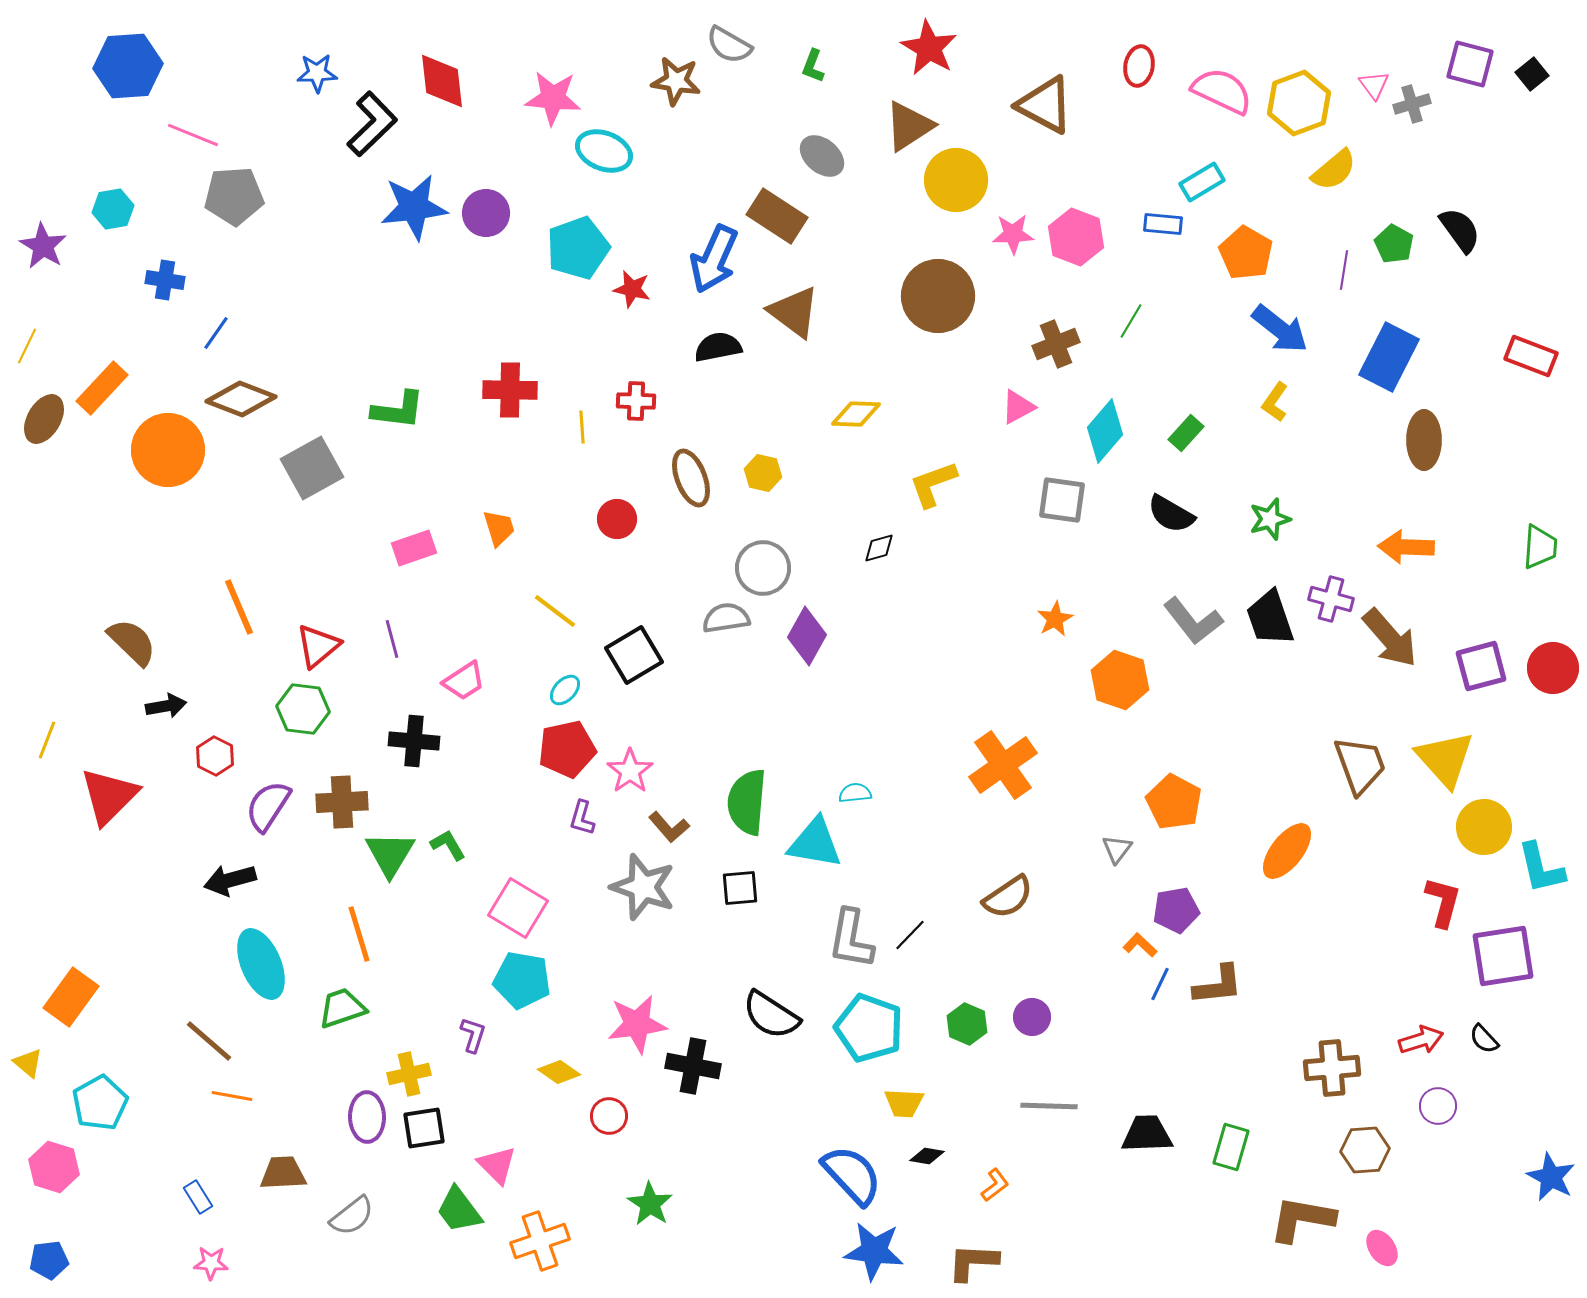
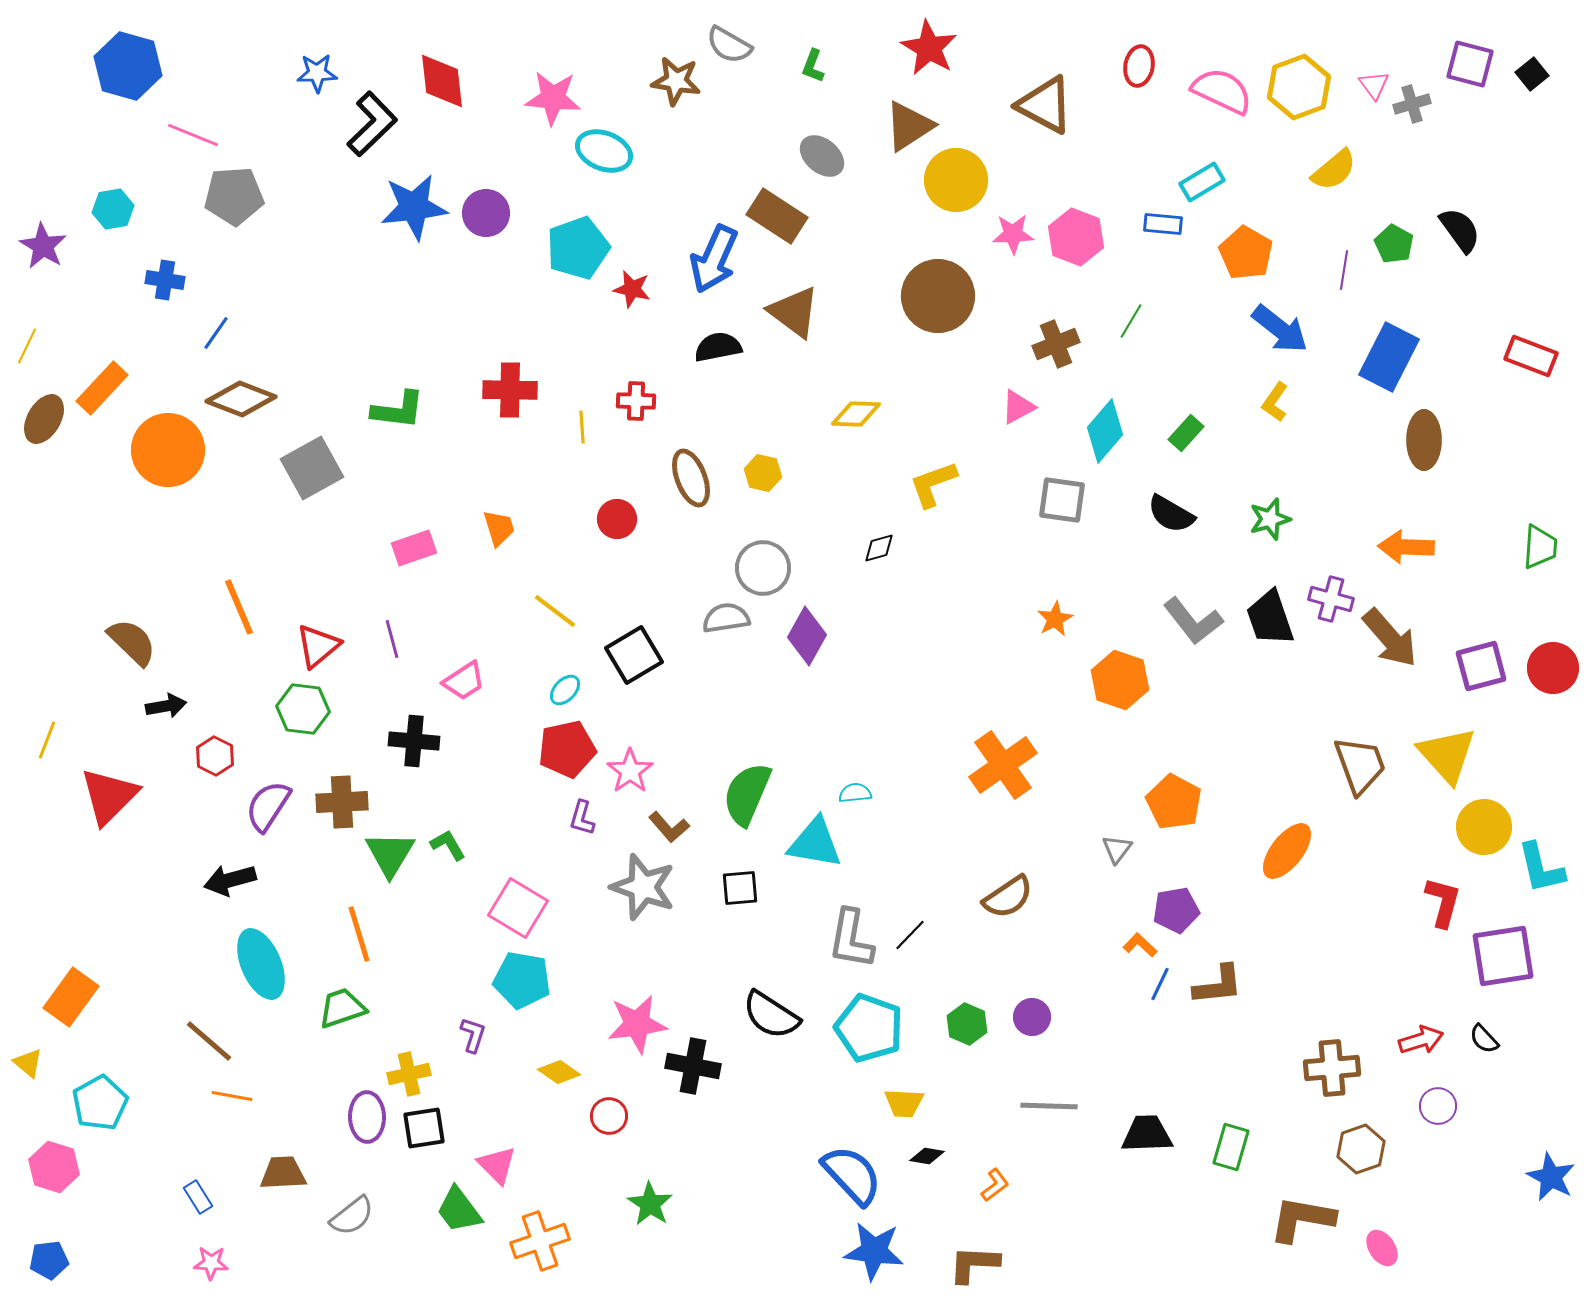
blue hexagon at (128, 66): rotated 20 degrees clockwise
yellow hexagon at (1299, 103): moved 16 px up
yellow triangle at (1445, 759): moved 2 px right, 4 px up
green semicircle at (747, 802): moved 8 px up; rotated 18 degrees clockwise
brown hexagon at (1365, 1150): moved 4 px left, 1 px up; rotated 15 degrees counterclockwise
brown L-shape at (973, 1262): moved 1 px right, 2 px down
